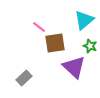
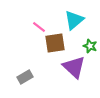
cyan triangle: moved 10 px left
gray rectangle: moved 1 px right, 1 px up; rotated 14 degrees clockwise
